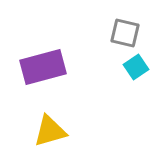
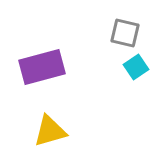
purple rectangle: moved 1 px left
